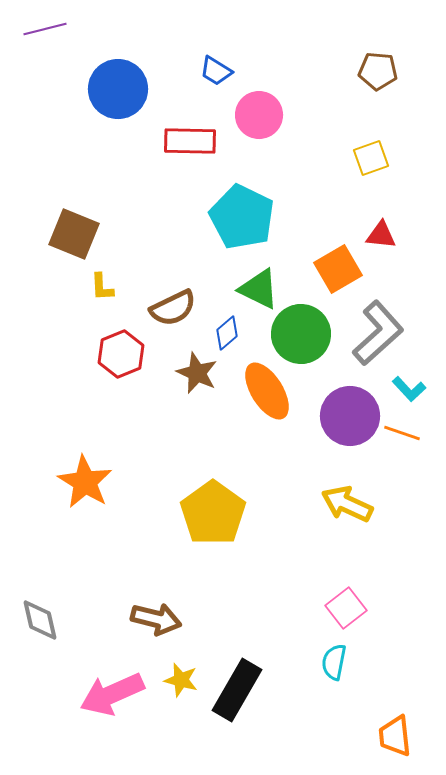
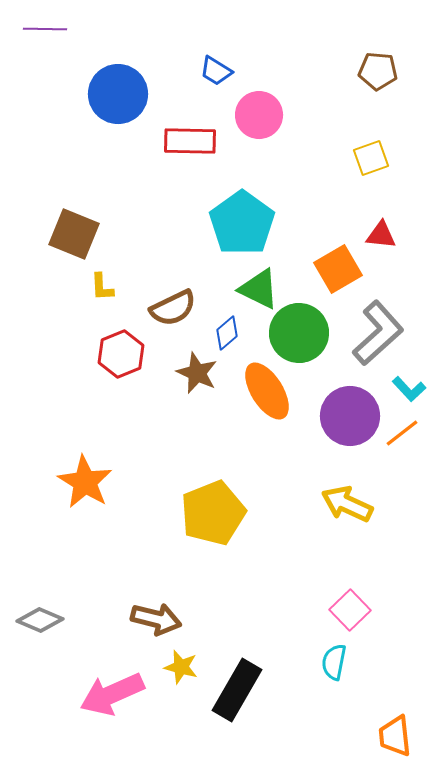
purple line: rotated 15 degrees clockwise
blue circle: moved 5 px down
cyan pentagon: moved 6 px down; rotated 10 degrees clockwise
green circle: moved 2 px left, 1 px up
orange line: rotated 57 degrees counterclockwise
yellow pentagon: rotated 14 degrees clockwise
pink square: moved 4 px right, 2 px down; rotated 6 degrees counterclockwise
gray diamond: rotated 54 degrees counterclockwise
yellow star: moved 13 px up
